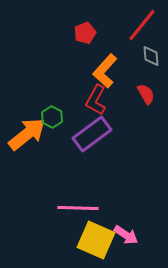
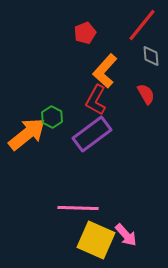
pink arrow: rotated 15 degrees clockwise
